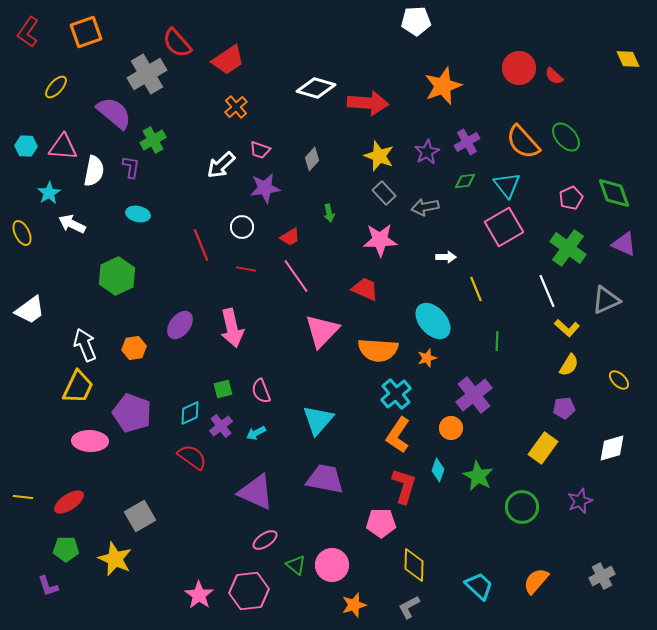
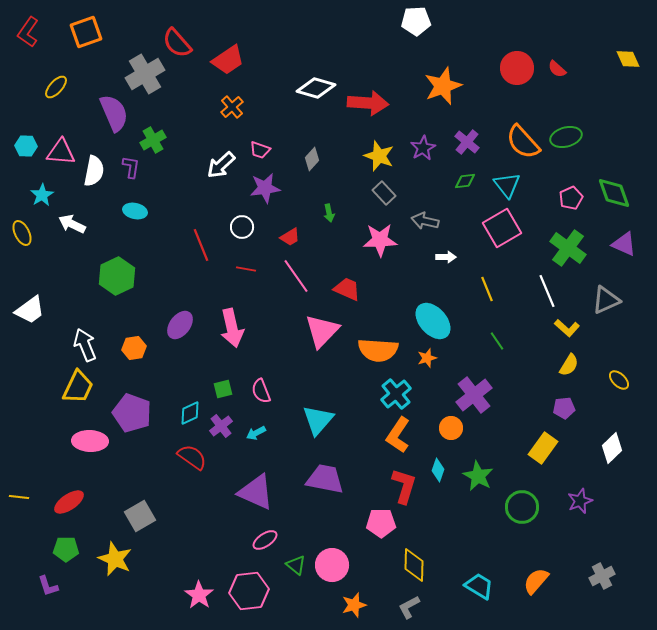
red circle at (519, 68): moved 2 px left
gray cross at (147, 74): moved 2 px left
red semicircle at (554, 76): moved 3 px right, 7 px up
orange cross at (236, 107): moved 4 px left
purple semicircle at (114, 113): rotated 27 degrees clockwise
green ellipse at (566, 137): rotated 64 degrees counterclockwise
purple cross at (467, 142): rotated 20 degrees counterclockwise
pink triangle at (63, 147): moved 2 px left, 5 px down
purple star at (427, 152): moved 4 px left, 4 px up
cyan star at (49, 193): moved 7 px left, 2 px down
gray arrow at (425, 207): moved 14 px down; rotated 24 degrees clockwise
cyan ellipse at (138, 214): moved 3 px left, 3 px up
pink square at (504, 227): moved 2 px left, 1 px down
red trapezoid at (365, 289): moved 18 px left
yellow line at (476, 289): moved 11 px right
green line at (497, 341): rotated 36 degrees counterclockwise
white diamond at (612, 448): rotated 28 degrees counterclockwise
yellow line at (23, 497): moved 4 px left
cyan trapezoid at (479, 586): rotated 12 degrees counterclockwise
